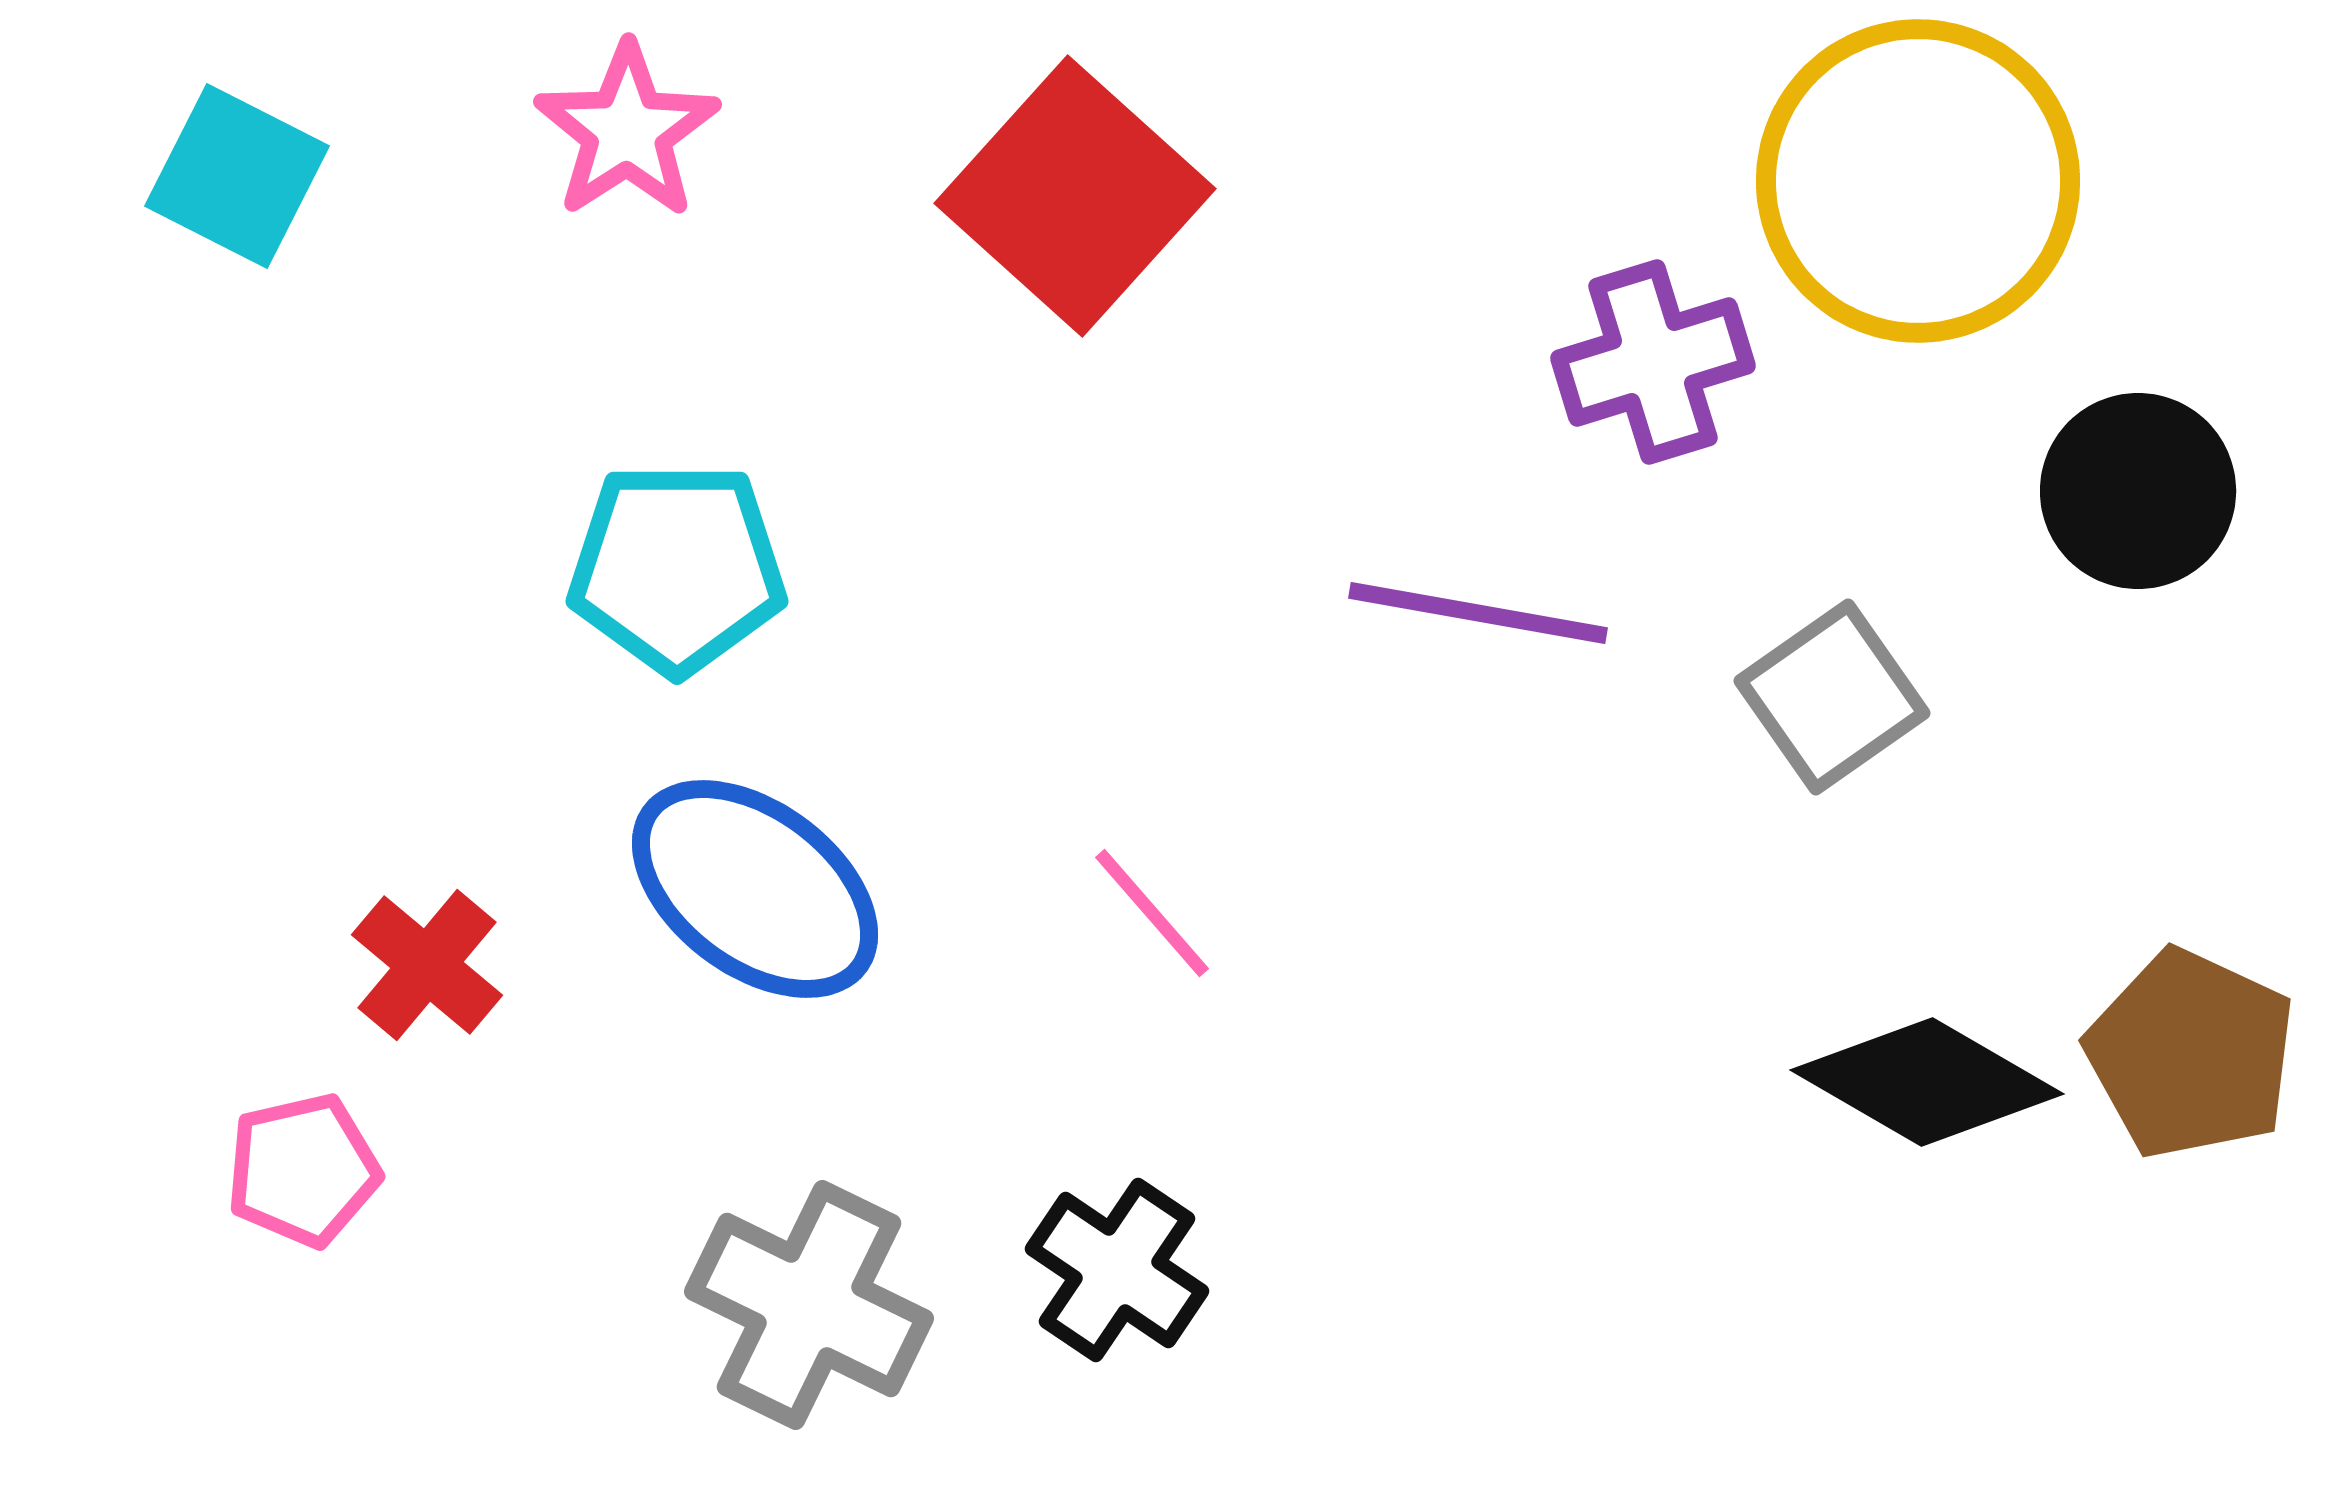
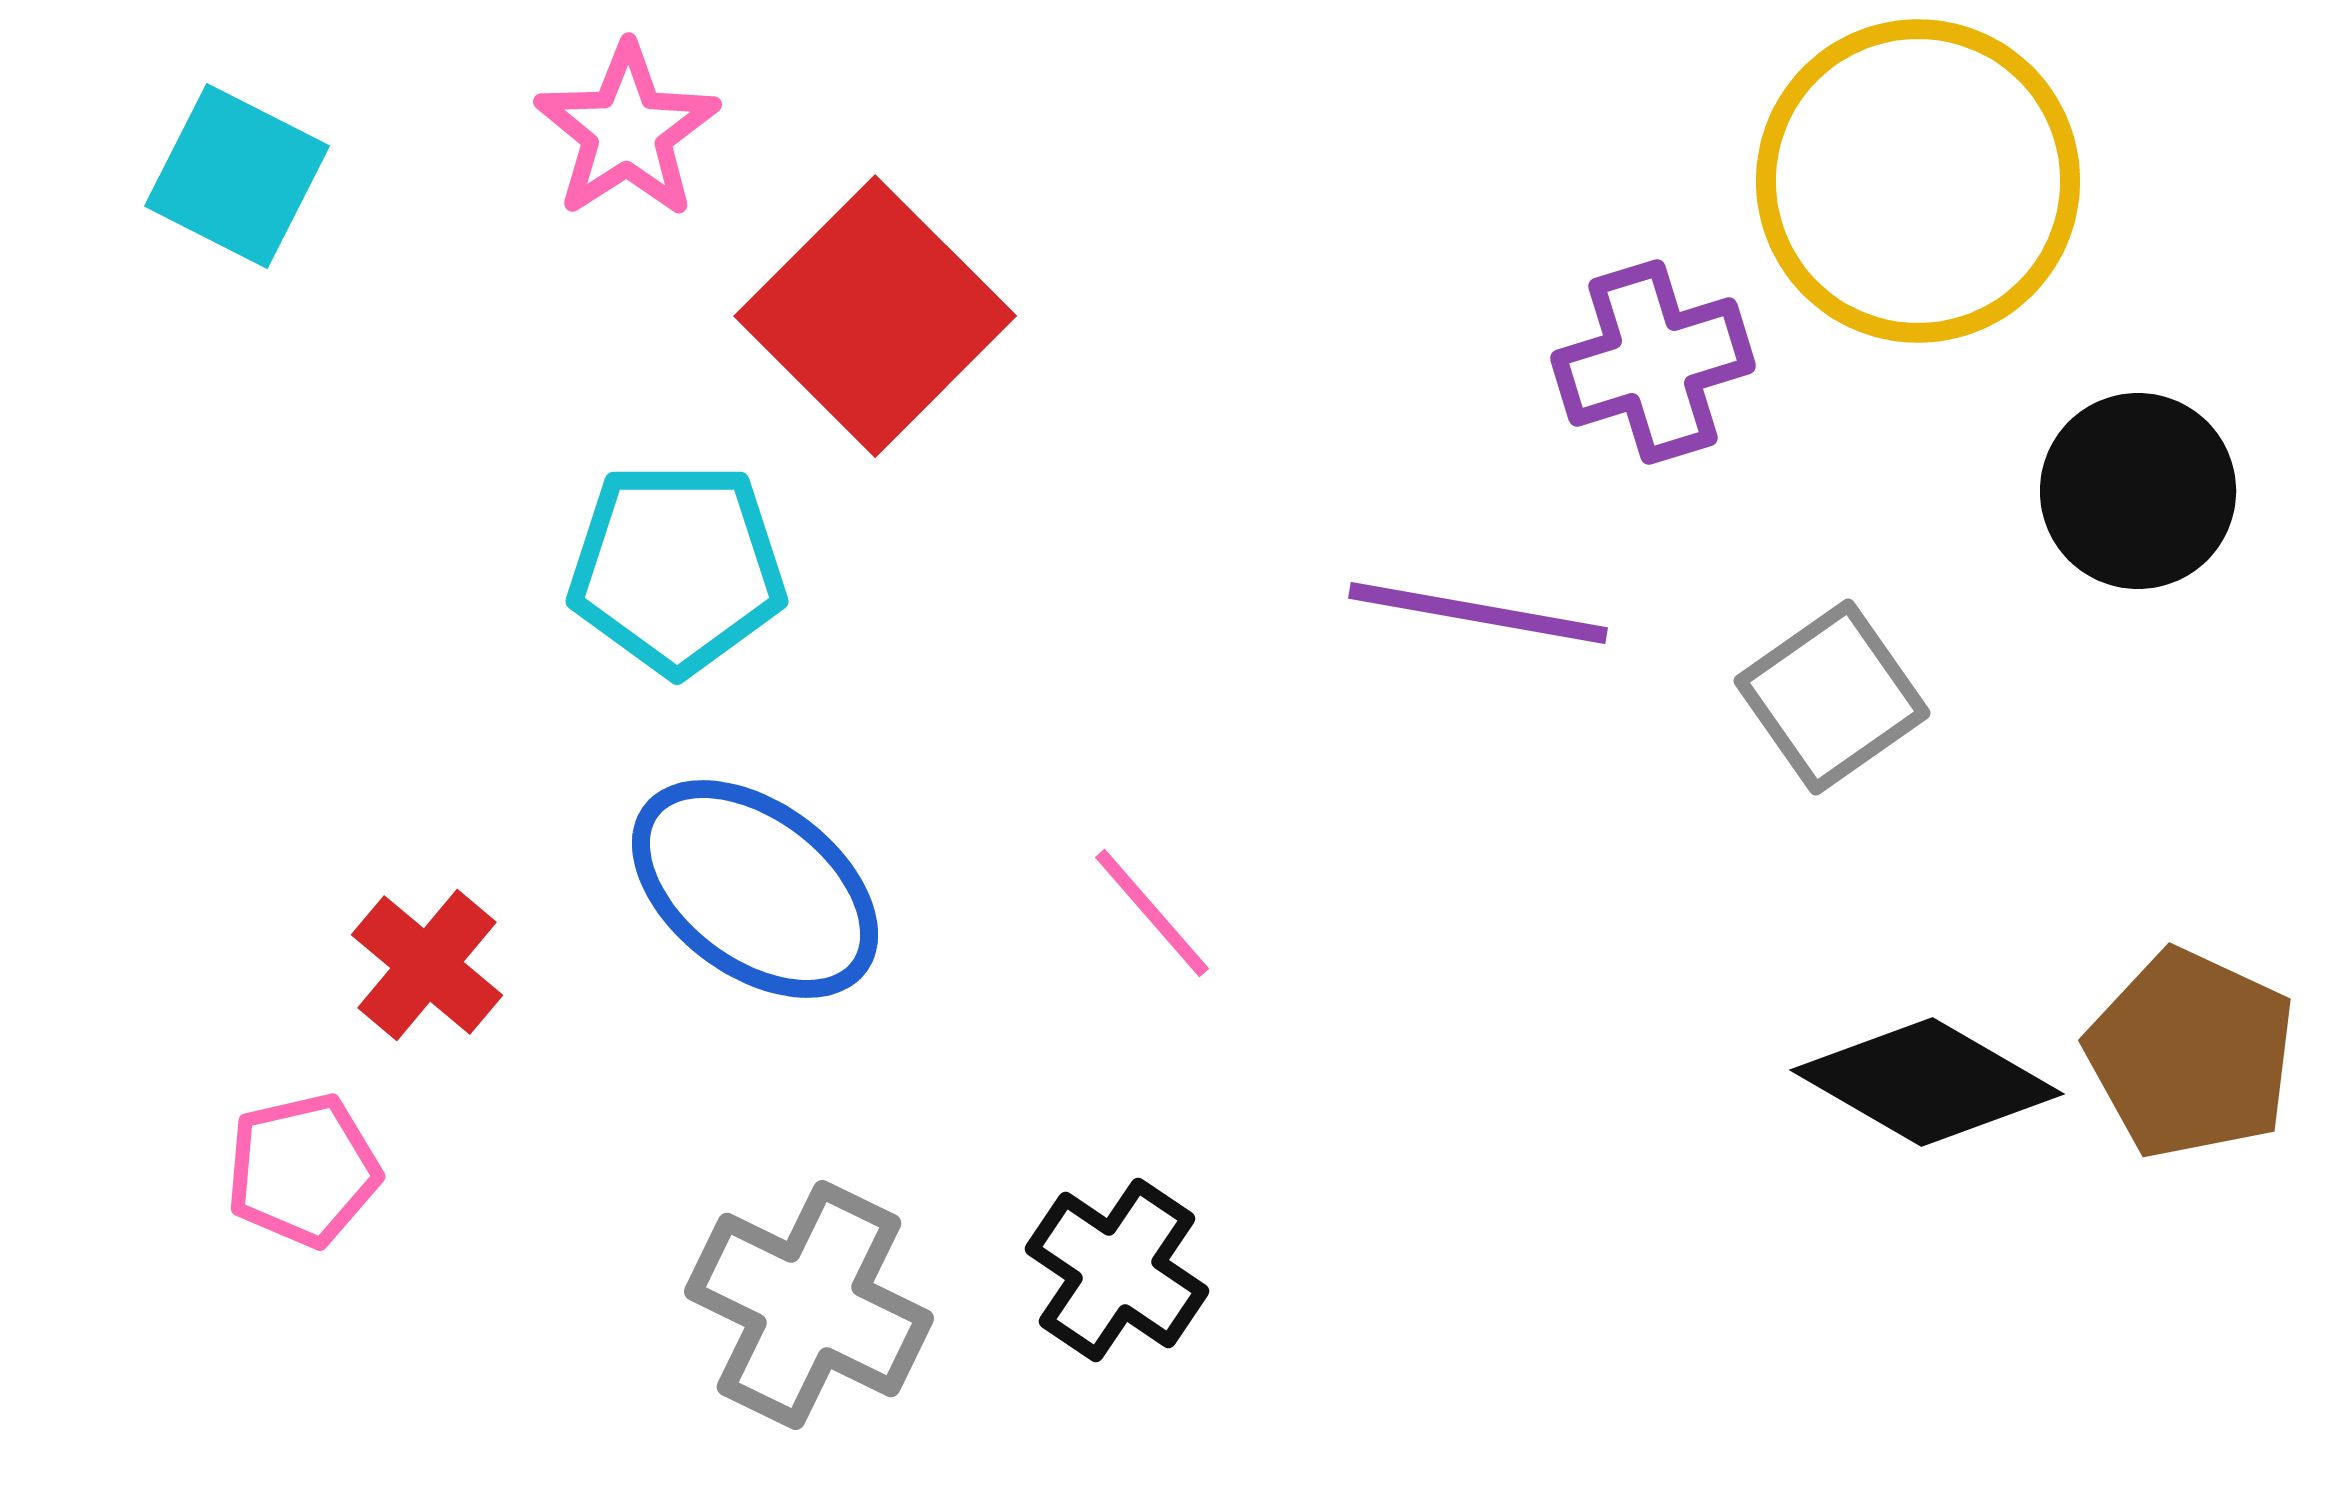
red square: moved 200 px left, 120 px down; rotated 3 degrees clockwise
